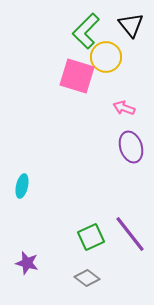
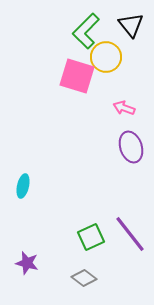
cyan ellipse: moved 1 px right
gray diamond: moved 3 px left
